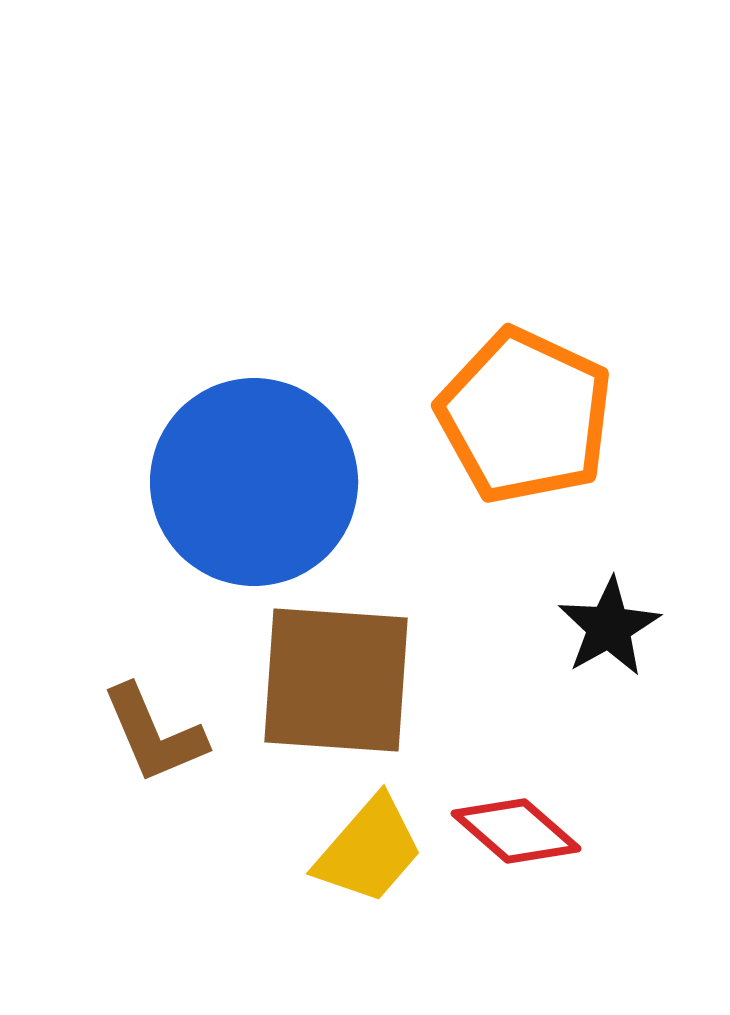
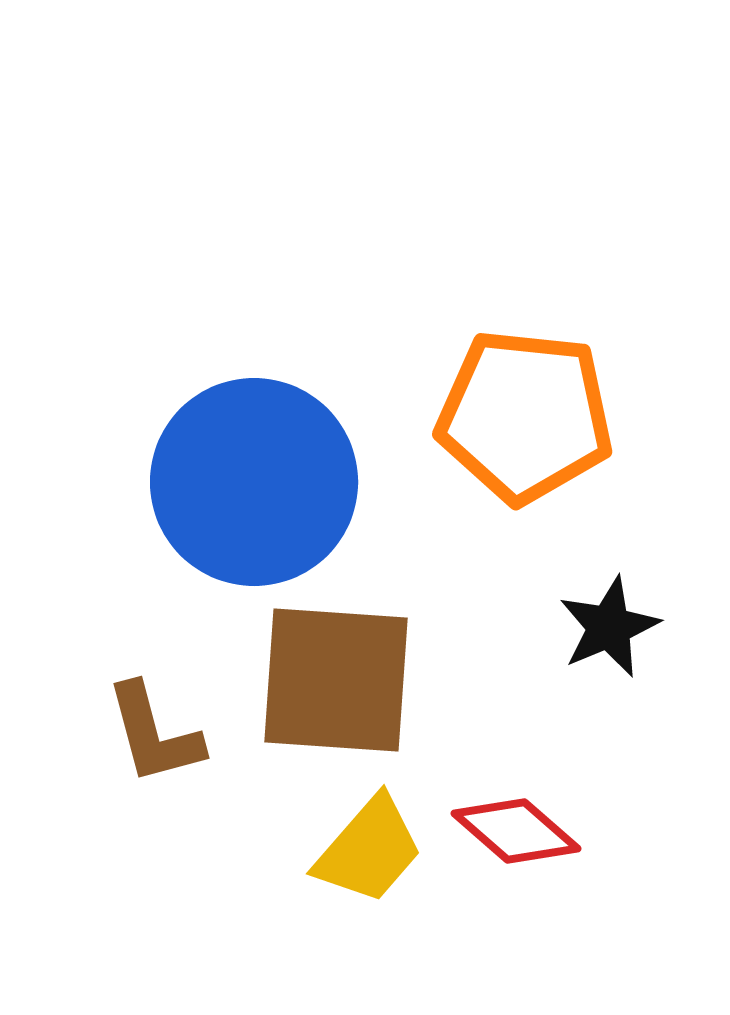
orange pentagon: rotated 19 degrees counterclockwise
black star: rotated 6 degrees clockwise
brown L-shape: rotated 8 degrees clockwise
